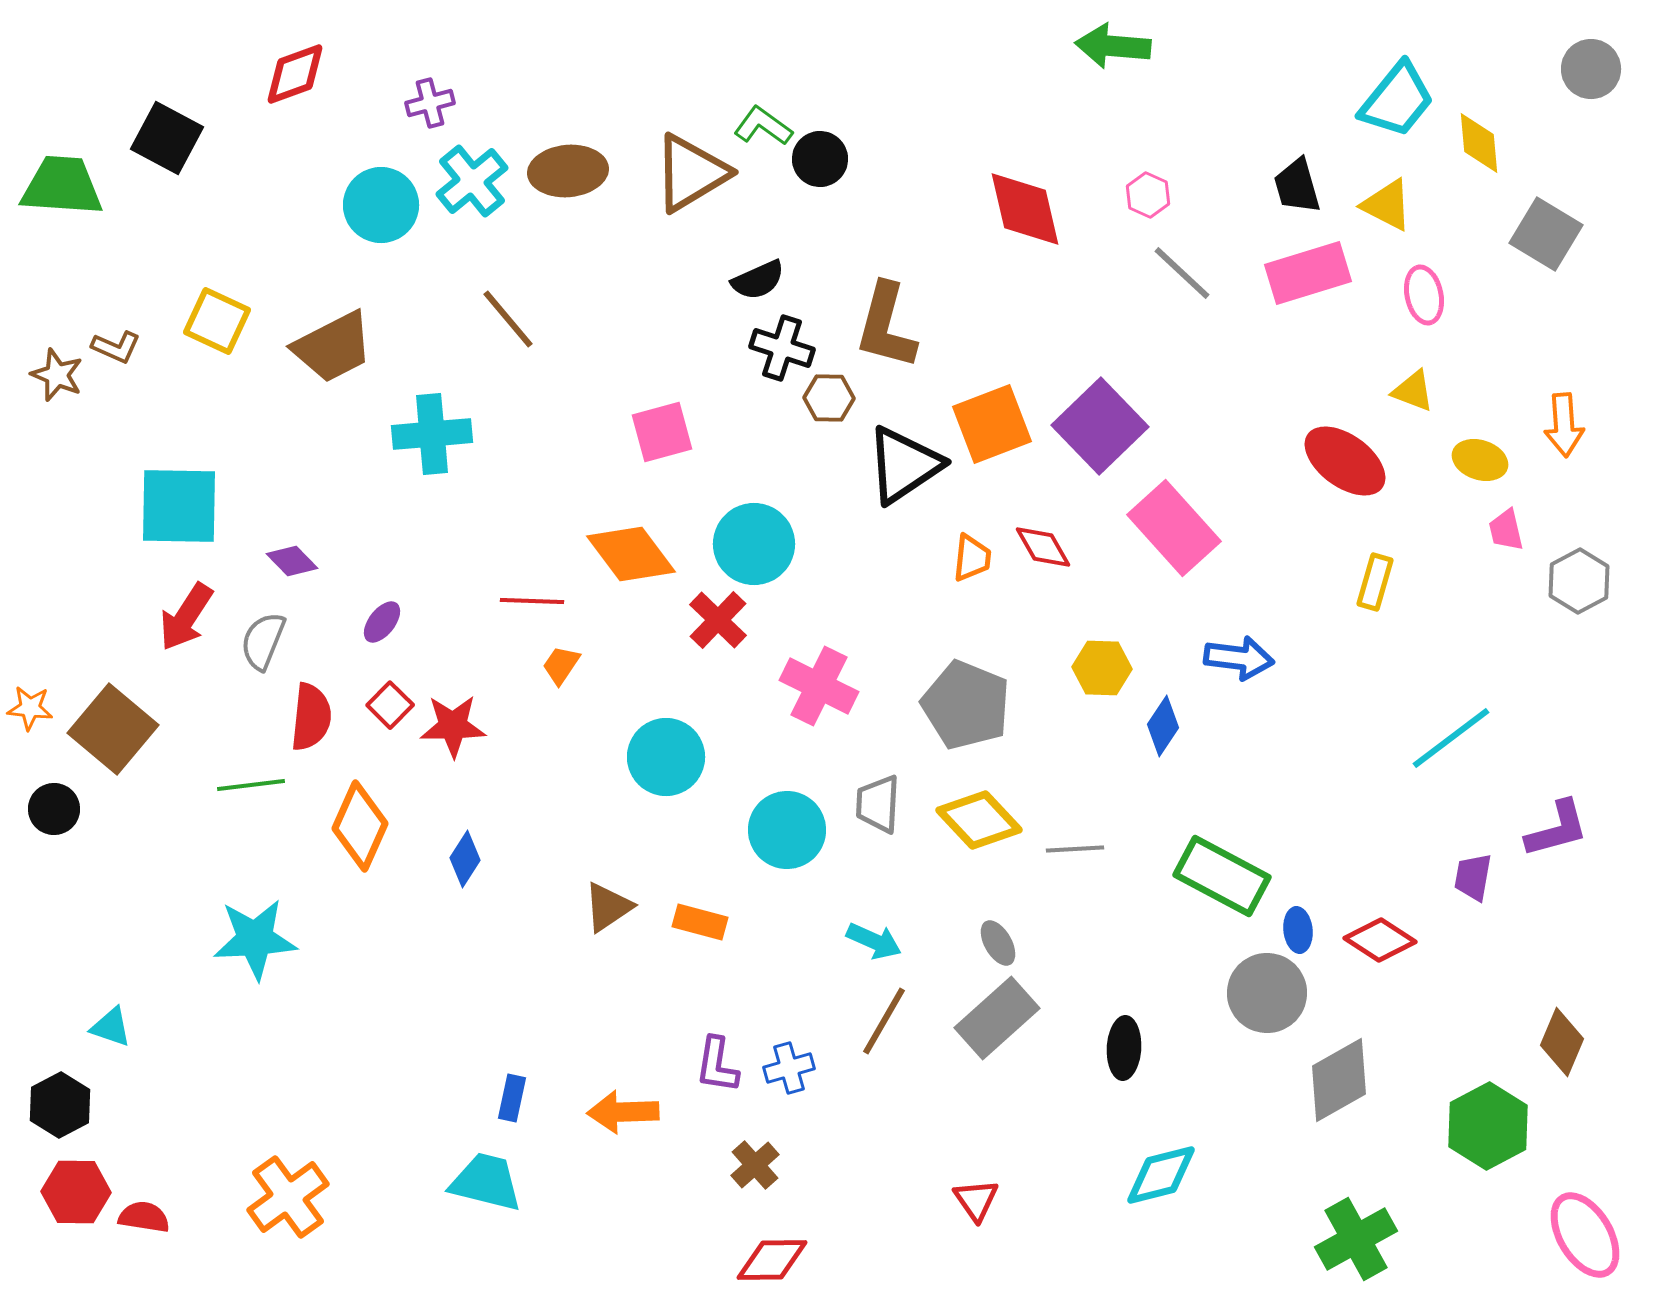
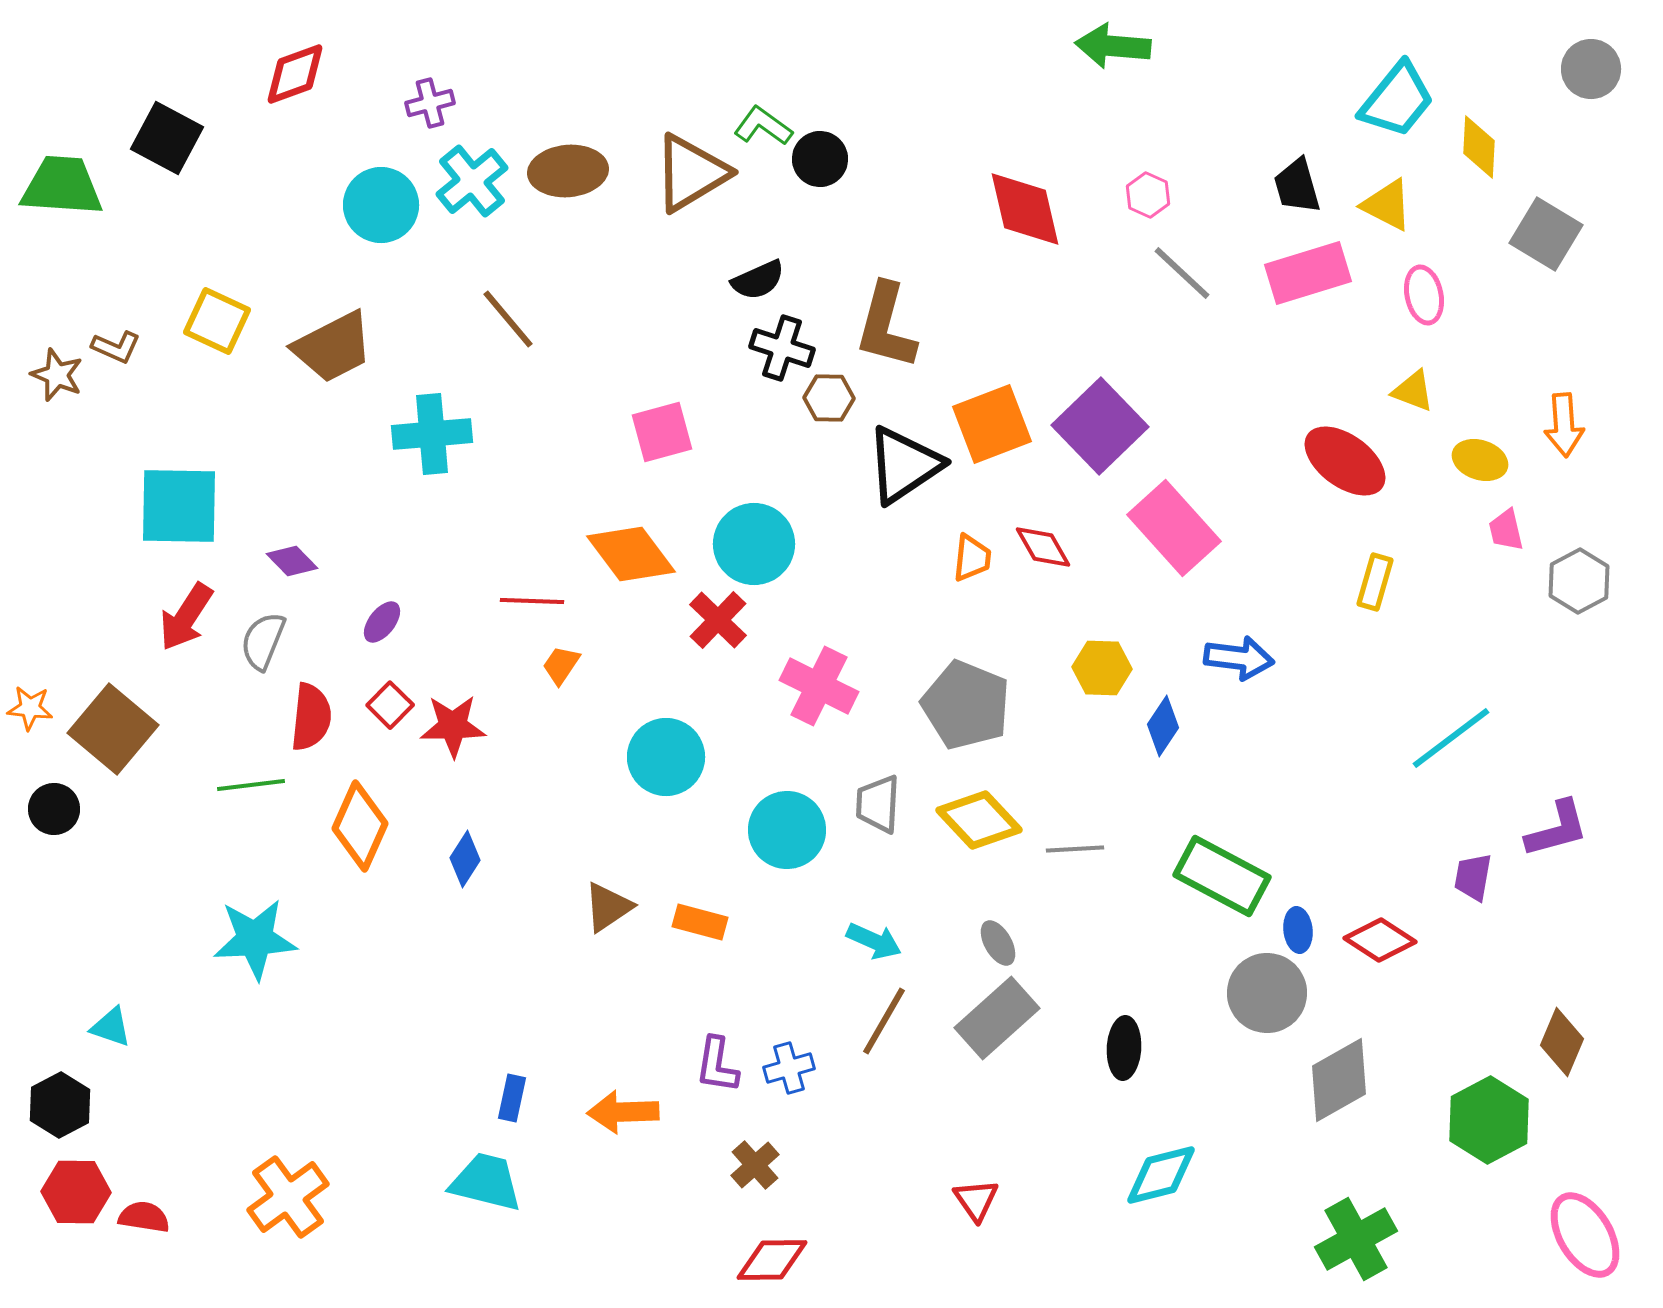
yellow diamond at (1479, 143): moved 4 px down; rotated 8 degrees clockwise
green hexagon at (1488, 1126): moved 1 px right, 6 px up
